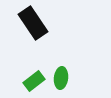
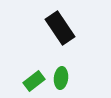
black rectangle: moved 27 px right, 5 px down
